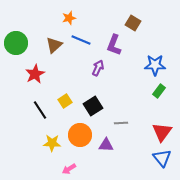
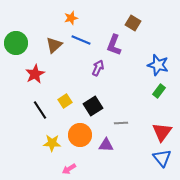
orange star: moved 2 px right
blue star: moved 3 px right; rotated 15 degrees clockwise
